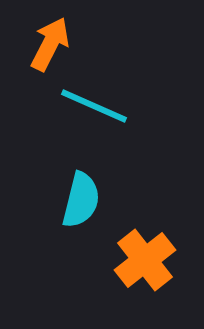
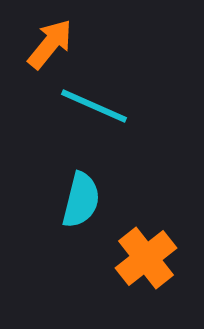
orange arrow: rotated 12 degrees clockwise
orange cross: moved 1 px right, 2 px up
